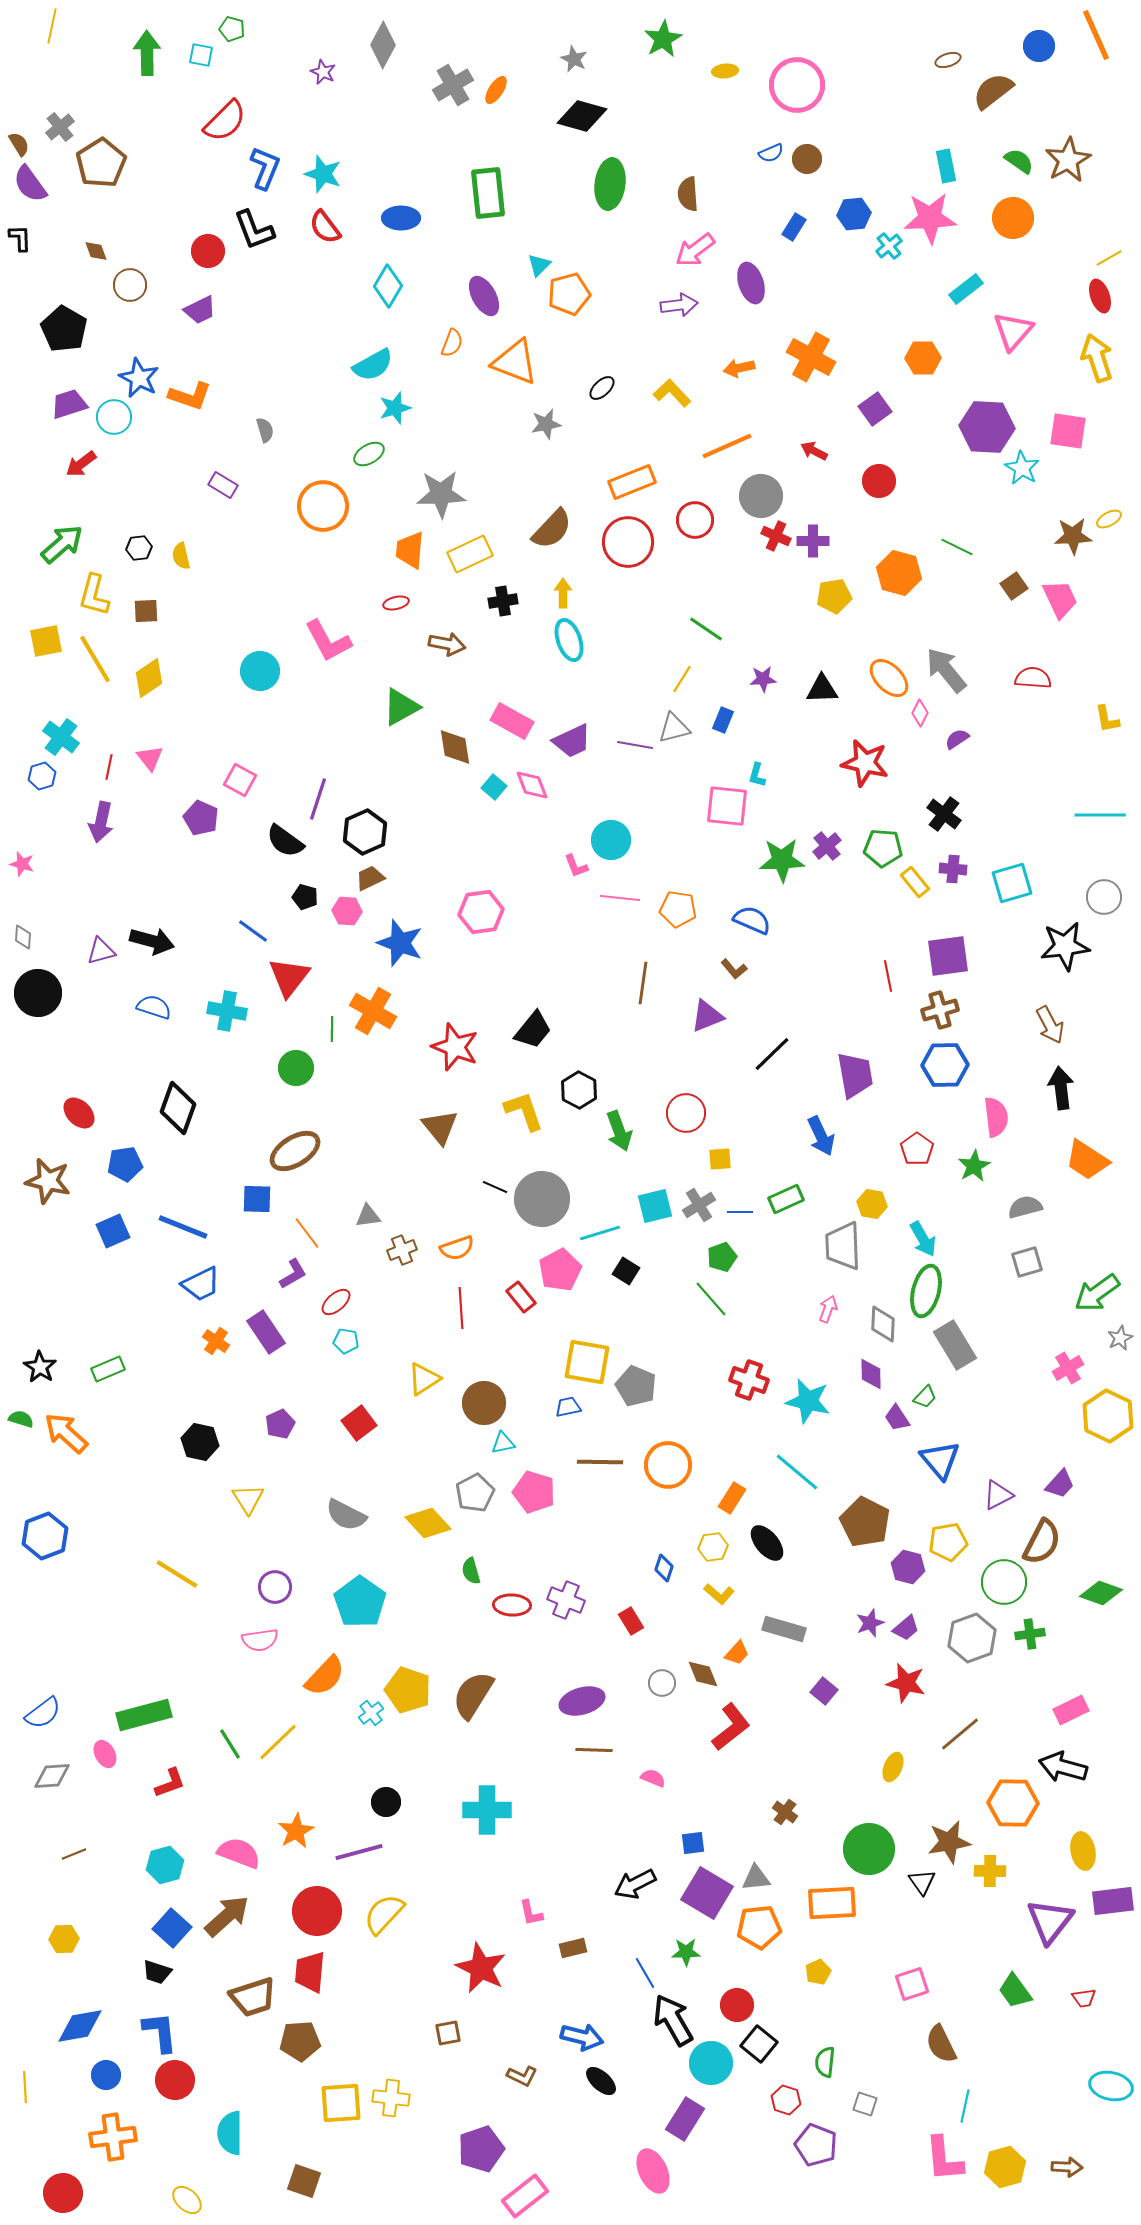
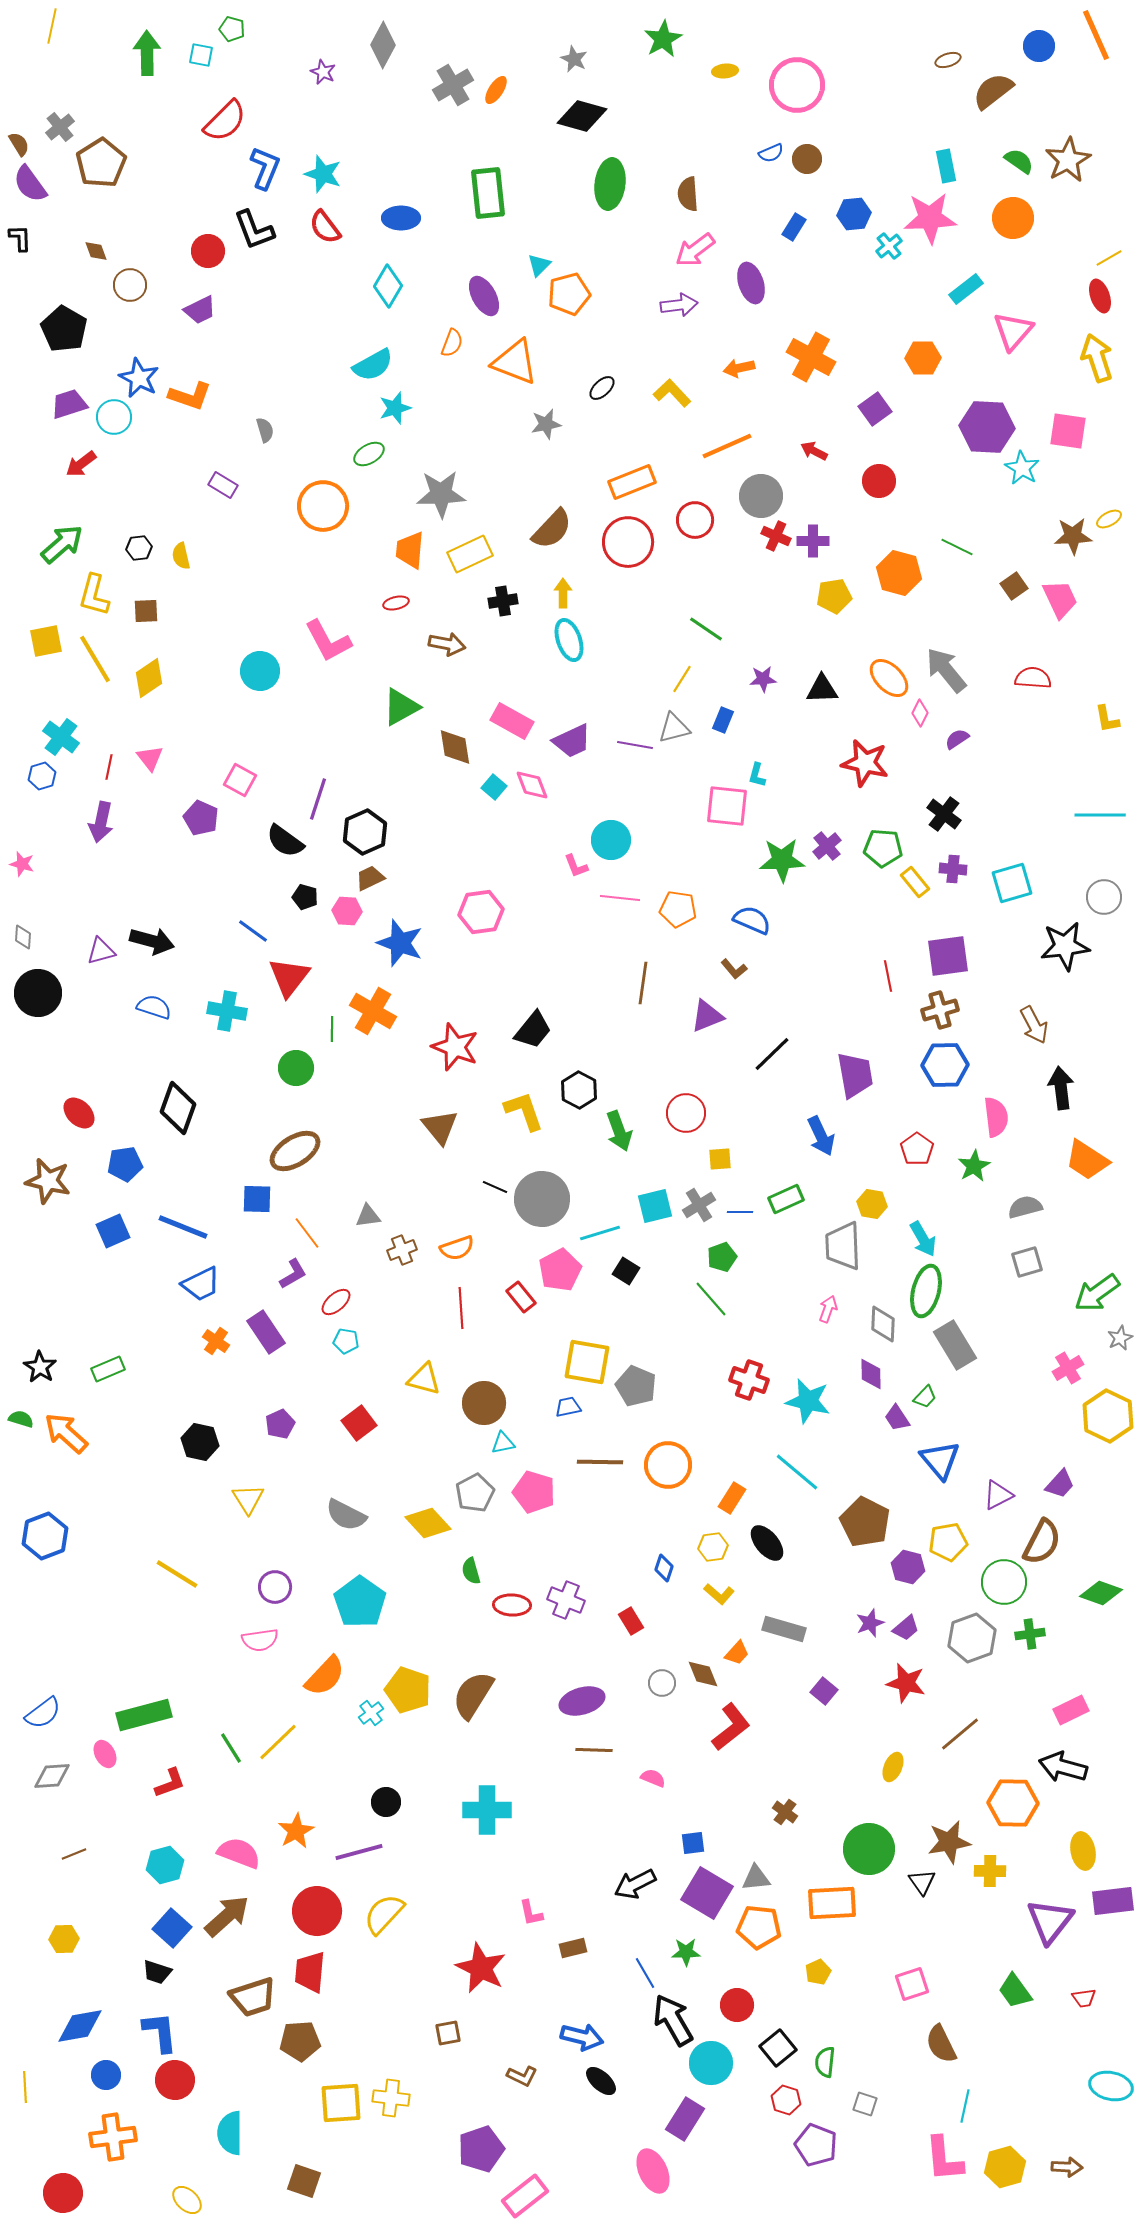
brown arrow at (1050, 1025): moved 16 px left
yellow triangle at (424, 1379): rotated 48 degrees clockwise
green line at (230, 1744): moved 1 px right, 4 px down
orange pentagon at (759, 1927): rotated 12 degrees clockwise
black square at (759, 2044): moved 19 px right, 4 px down; rotated 12 degrees clockwise
